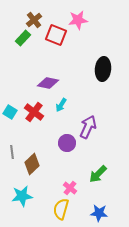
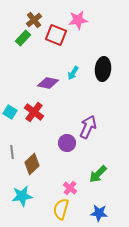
cyan arrow: moved 12 px right, 32 px up
